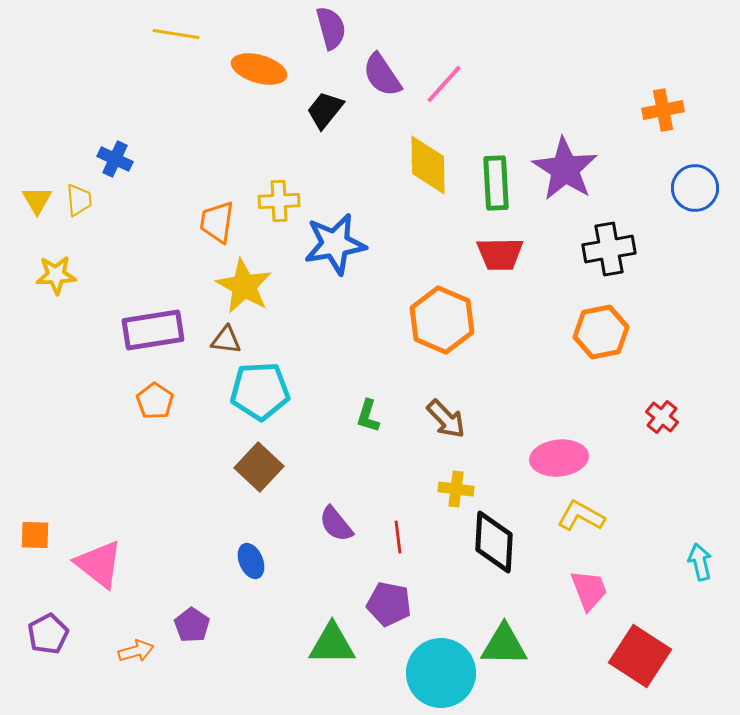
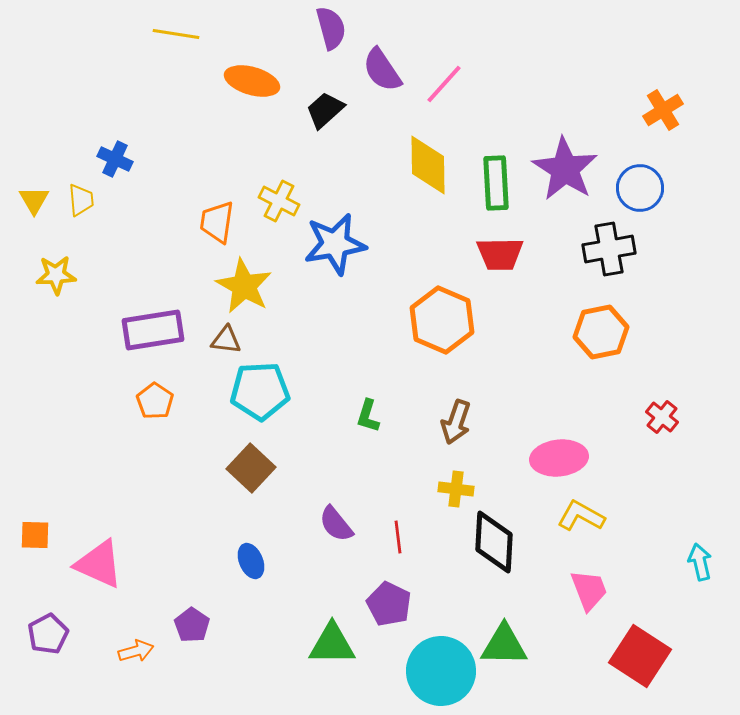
orange ellipse at (259, 69): moved 7 px left, 12 px down
purple semicircle at (382, 75): moved 5 px up
black trapezoid at (325, 110): rotated 9 degrees clockwise
orange cross at (663, 110): rotated 21 degrees counterclockwise
blue circle at (695, 188): moved 55 px left
yellow triangle at (37, 200): moved 3 px left
yellow trapezoid at (79, 200): moved 2 px right
yellow cross at (279, 201): rotated 30 degrees clockwise
brown arrow at (446, 419): moved 10 px right, 3 px down; rotated 63 degrees clockwise
brown square at (259, 467): moved 8 px left, 1 px down
pink triangle at (99, 564): rotated 14 degrees counterclockwise
purple pentagon at (389, 604): rotated 15 degrees clockwise
cyan circle at (441, 673): moved 2 px up
